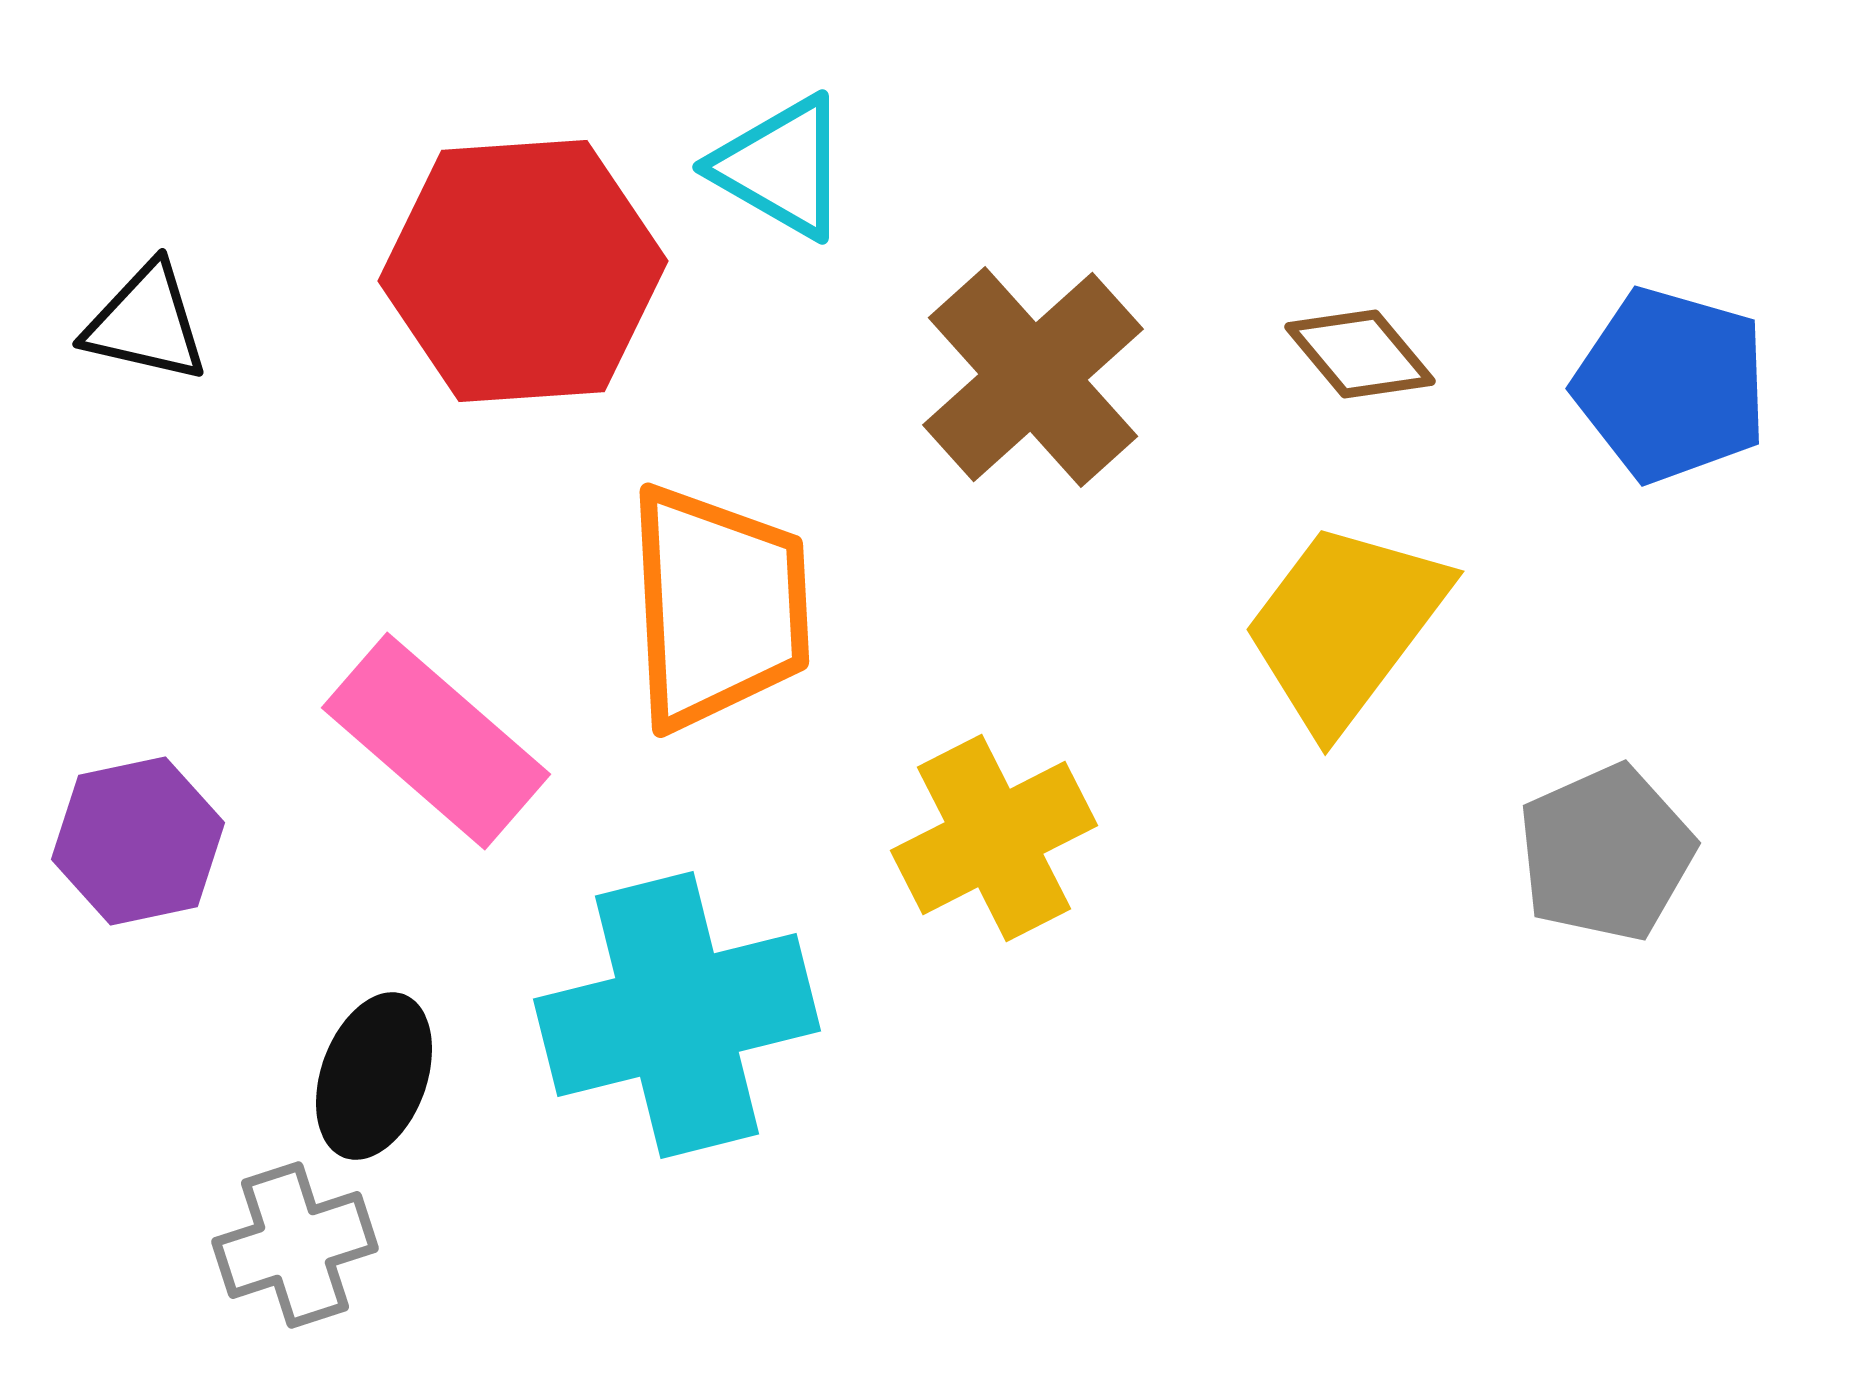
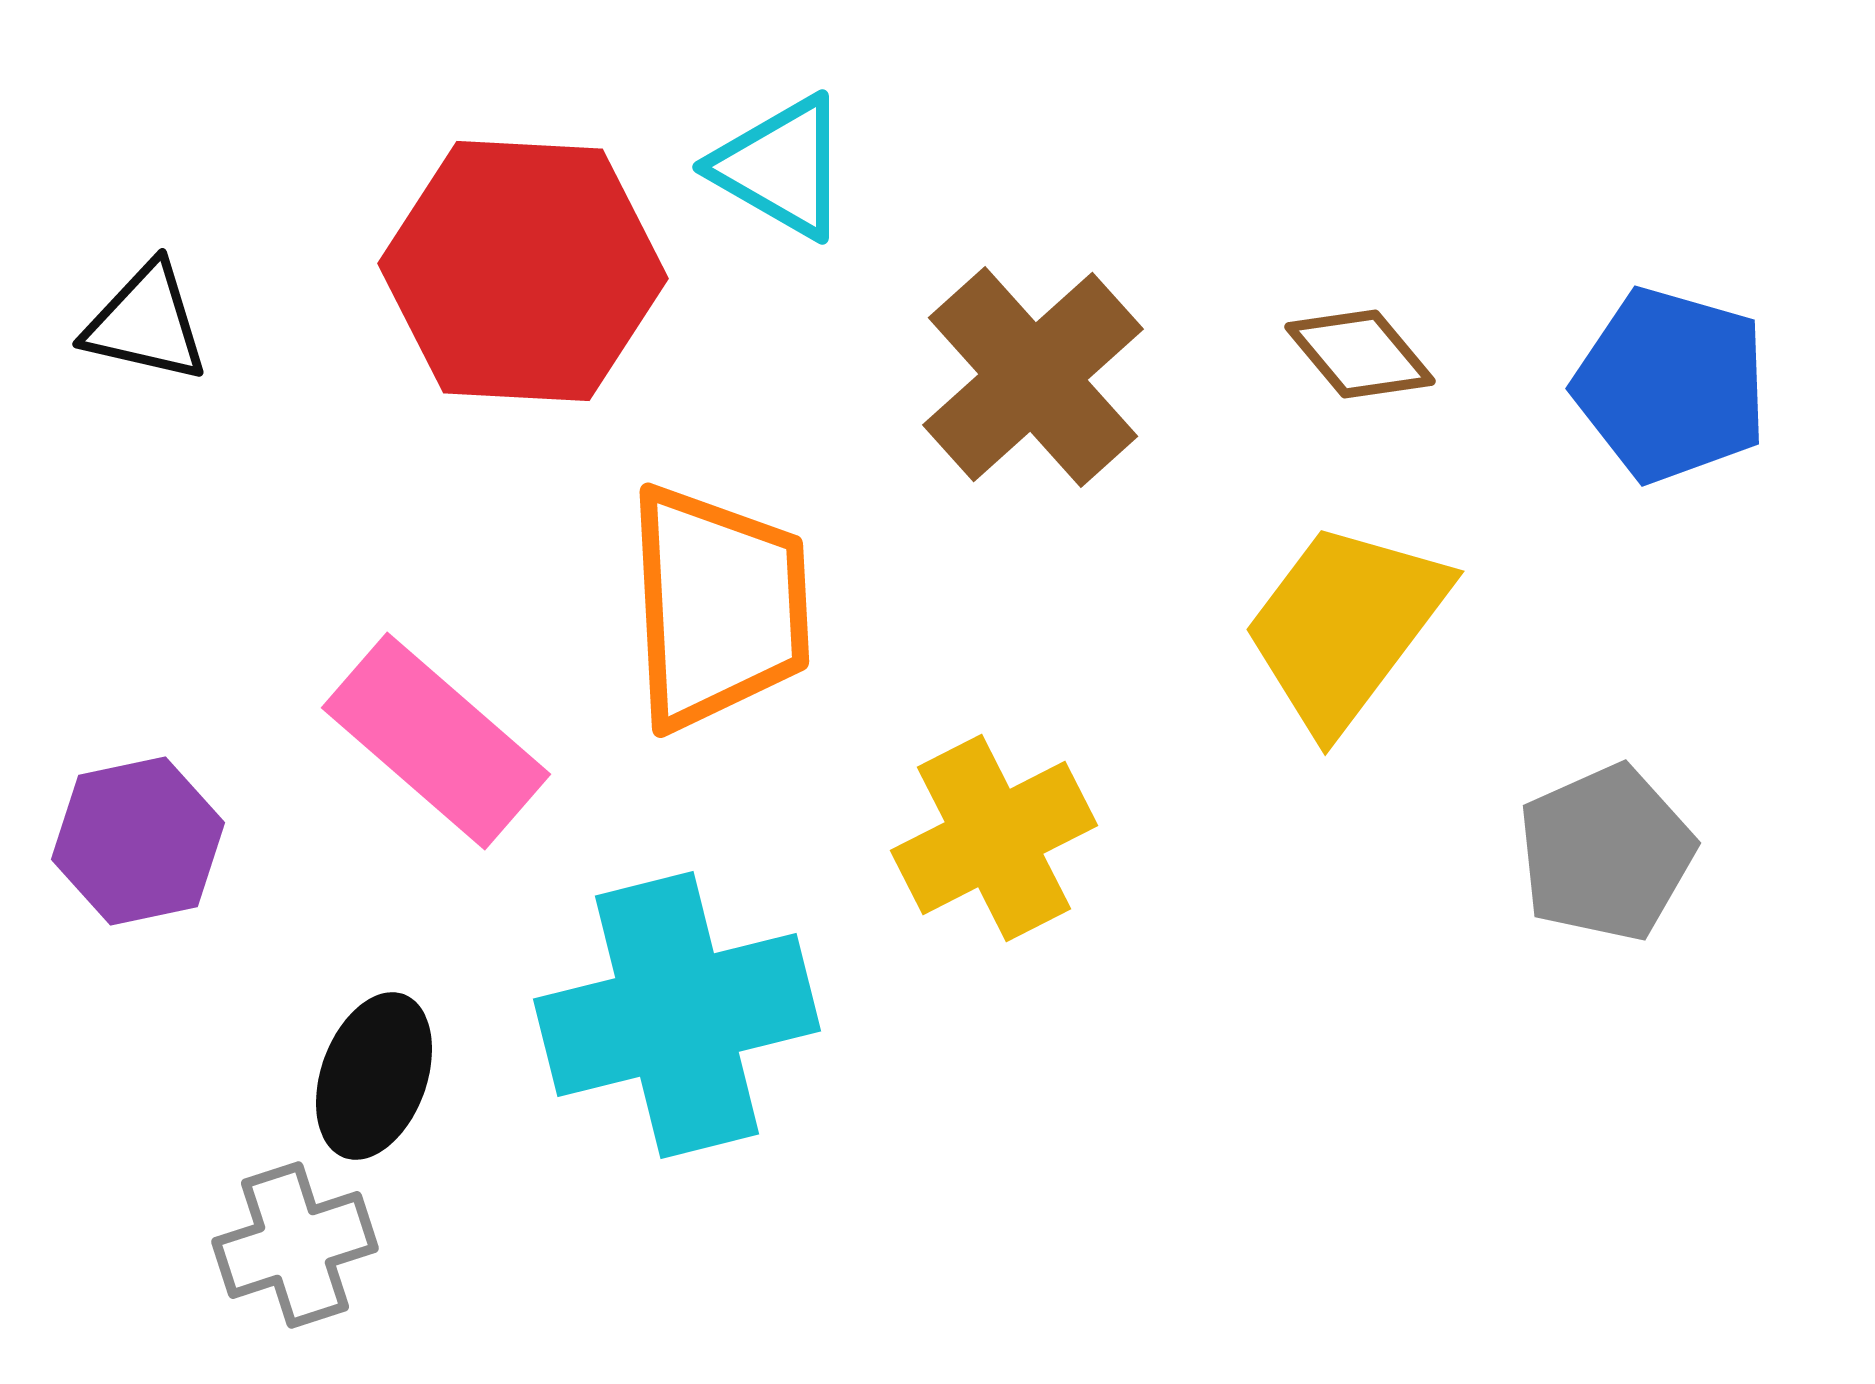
red hexagon: rotated 7 degrees clockwise
